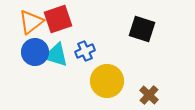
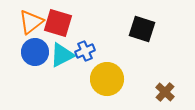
red square: moved 4 px down; rotated 36 degrees clockwise
cyan triangle: moved 6 px right; rotated 44 degrees counterclockwise
yellow circle: moved 2 px up
brown cross: moved 16 px right, 3 px up
